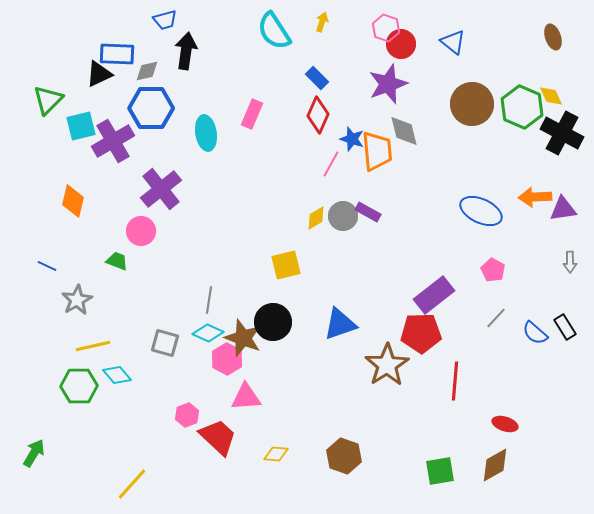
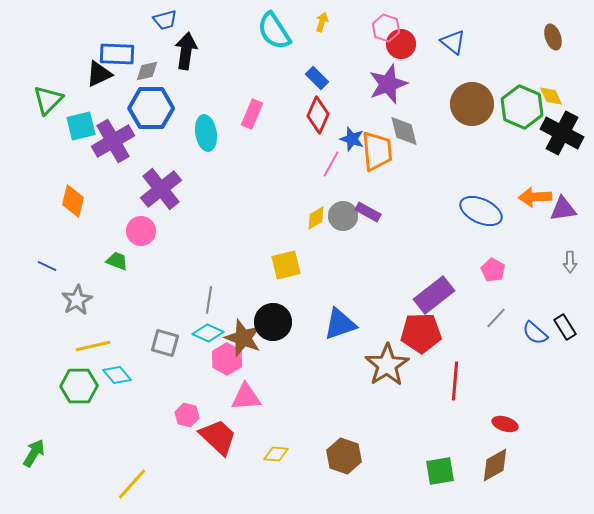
pink hexagon at (187, 415): rotated 25 degrees counterclockwise
